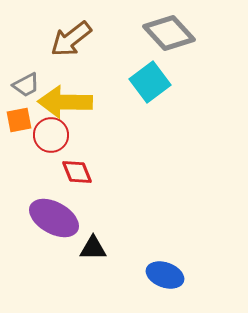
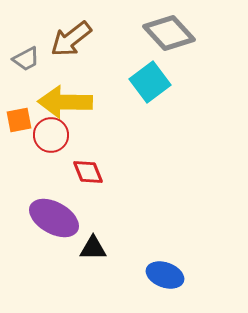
gray trapezoid: moved 26 px up
red diamond: moved 11 px right
